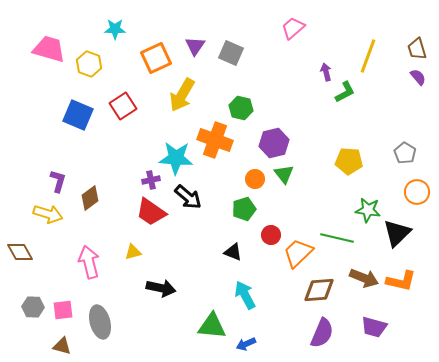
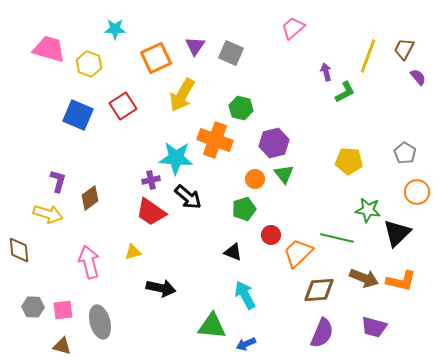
brown trapezoid at (417, 49): moved 13 px left; rotated 45 degrees clockwise
brown diamond at (20, 252): moved 1 px left, 2 px up; rotated 24 degrees clockwise
